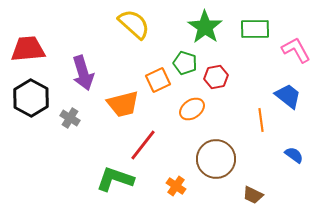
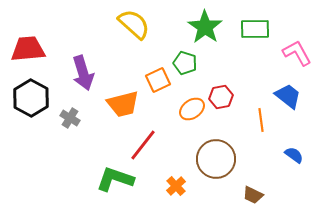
pink L-shape: moved 1 px right, 3 px down
red hexagon: moved 5 px right, 20 px down
orange cross: rotated 12 degrees clockwise
